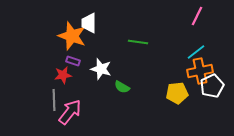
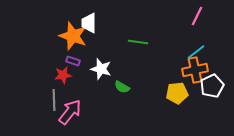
orange star: moved 1 px right
orange cross: moved 5 px left, 1 px up
